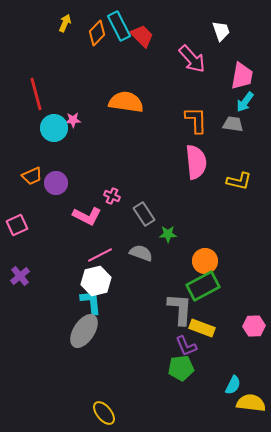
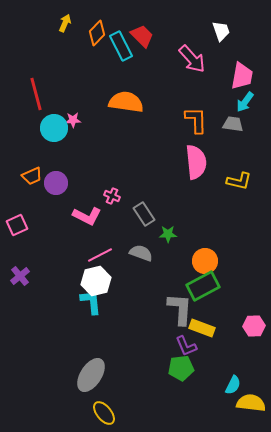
cyan rectangle: moved 2 px right, 20 px down
gray ellipse: moved 7 px right, 44 px down
